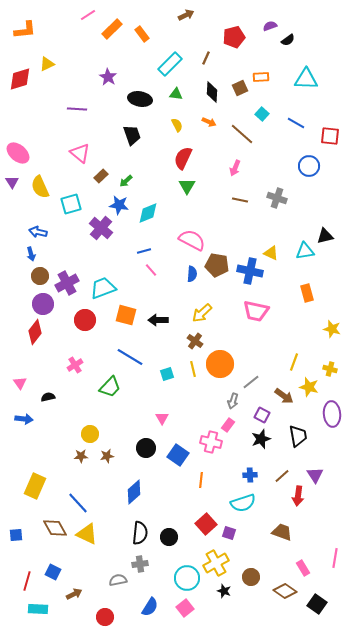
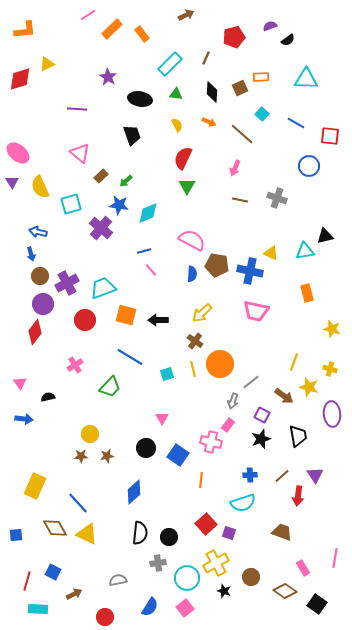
gray cross at (140, 564): moved 18 px right, 1 px up
